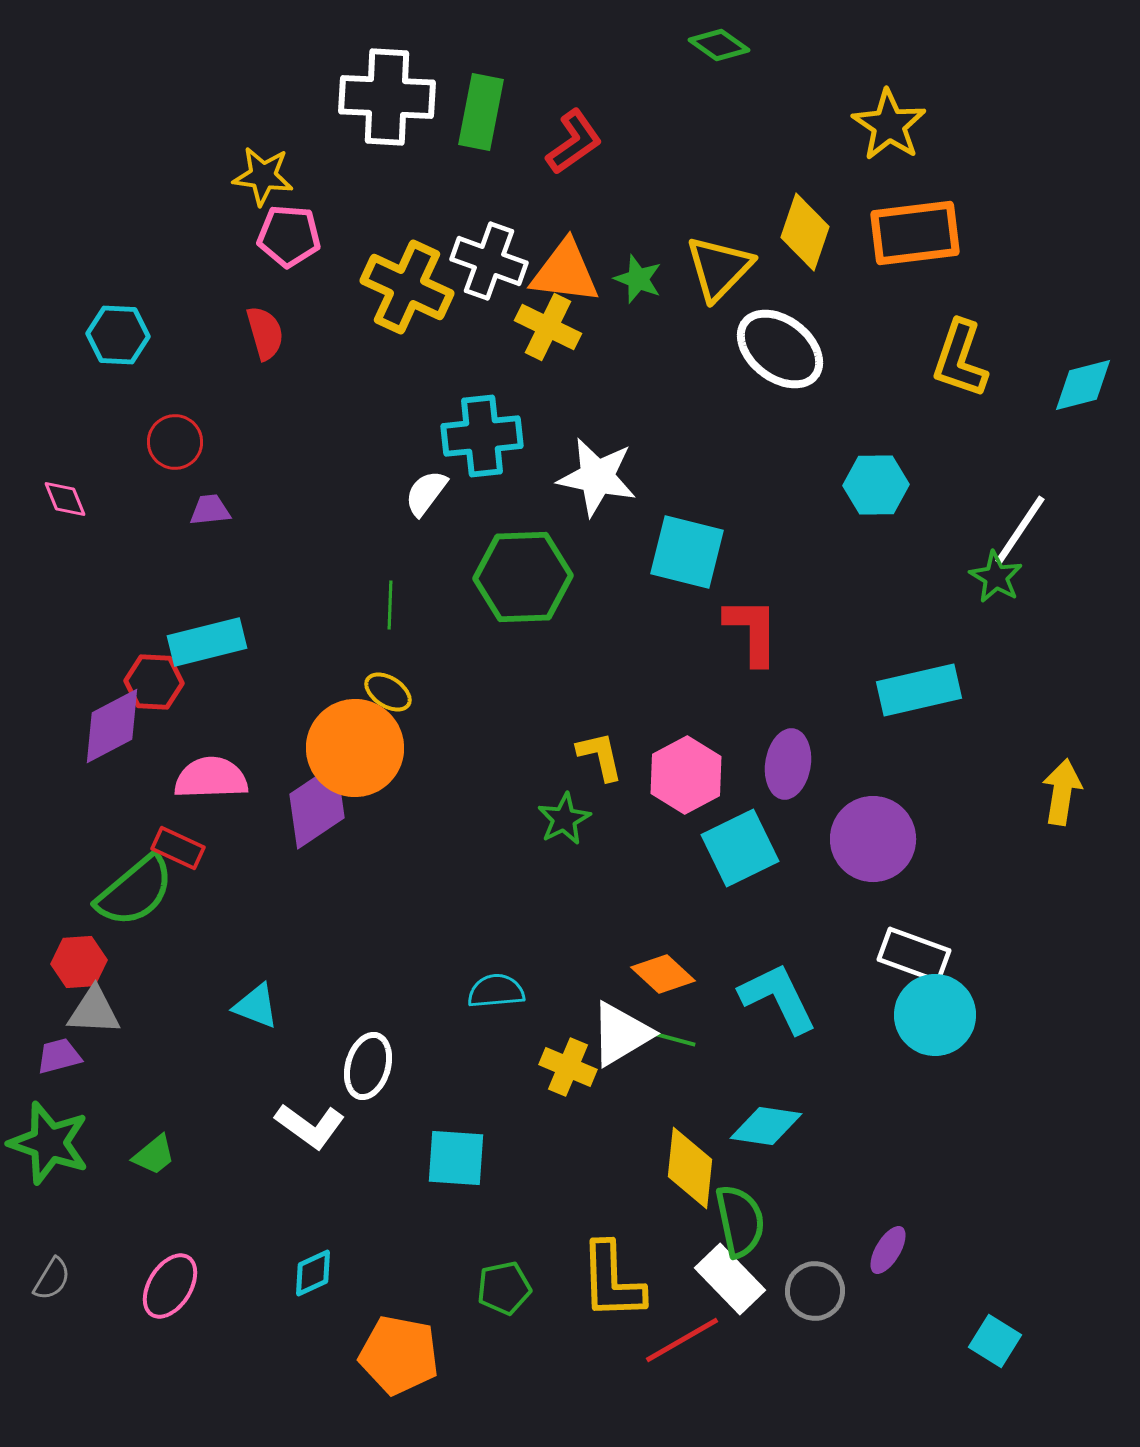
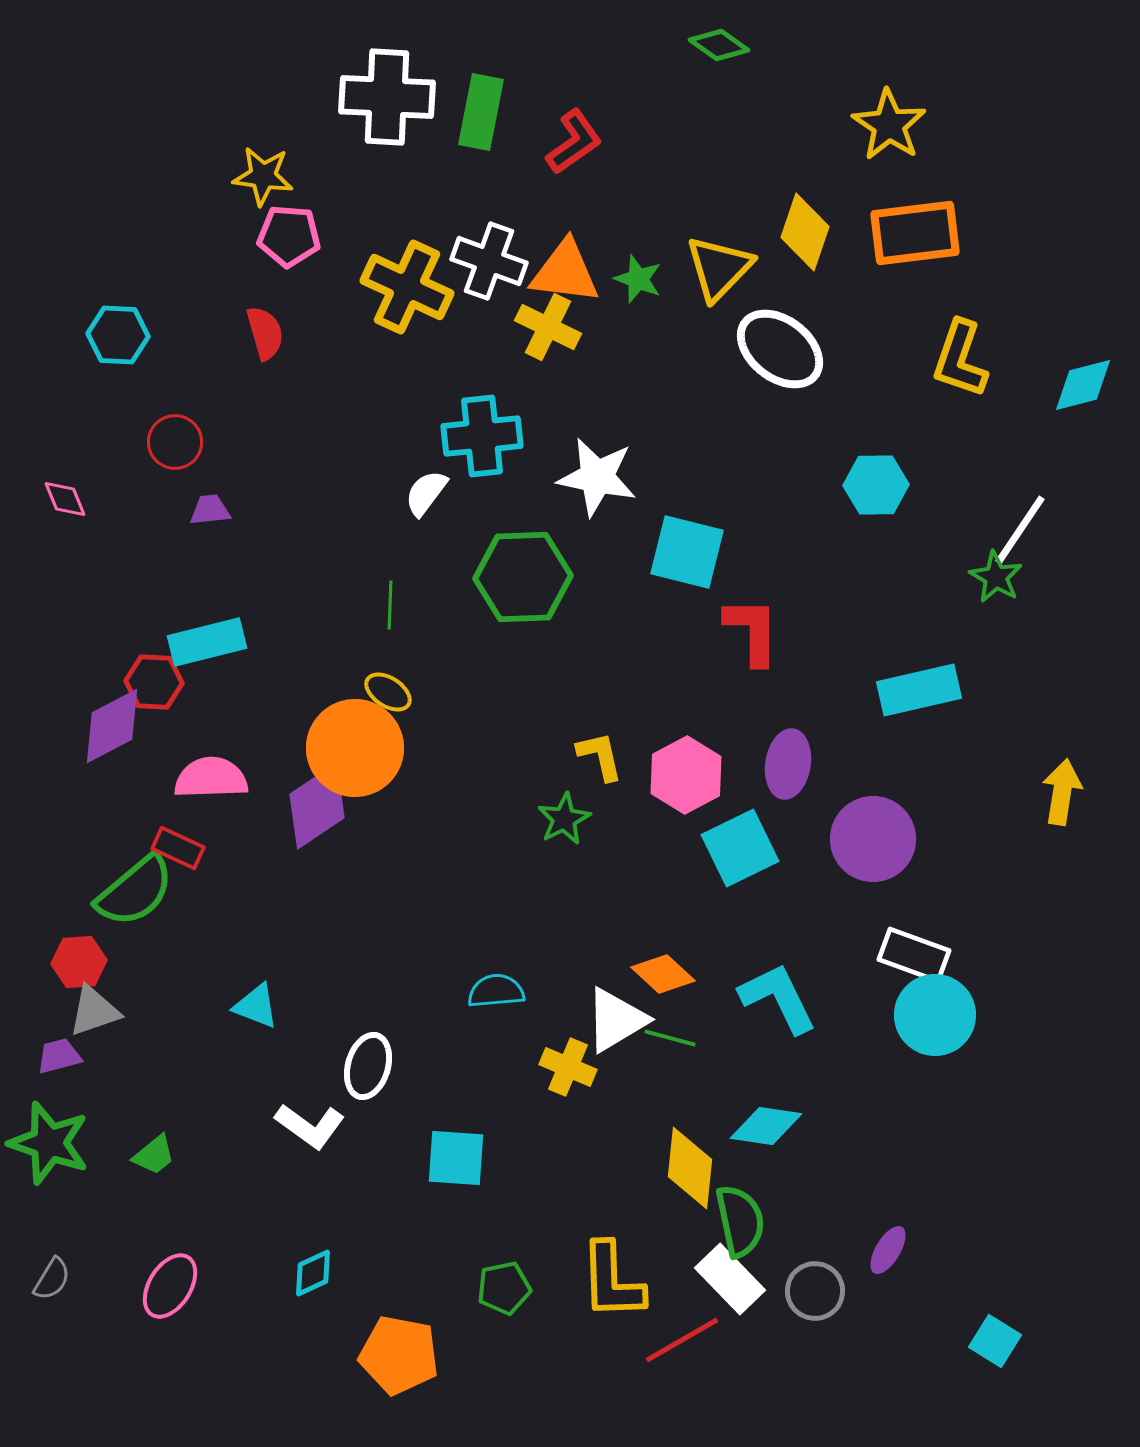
gray triangle at (94, 1011): rotated 22 degrees counterclockwise
white triangle at (621, 1034): moved 5 px left, 14 px up
